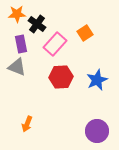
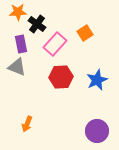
orange star: moved 1 px right, 2 px up
